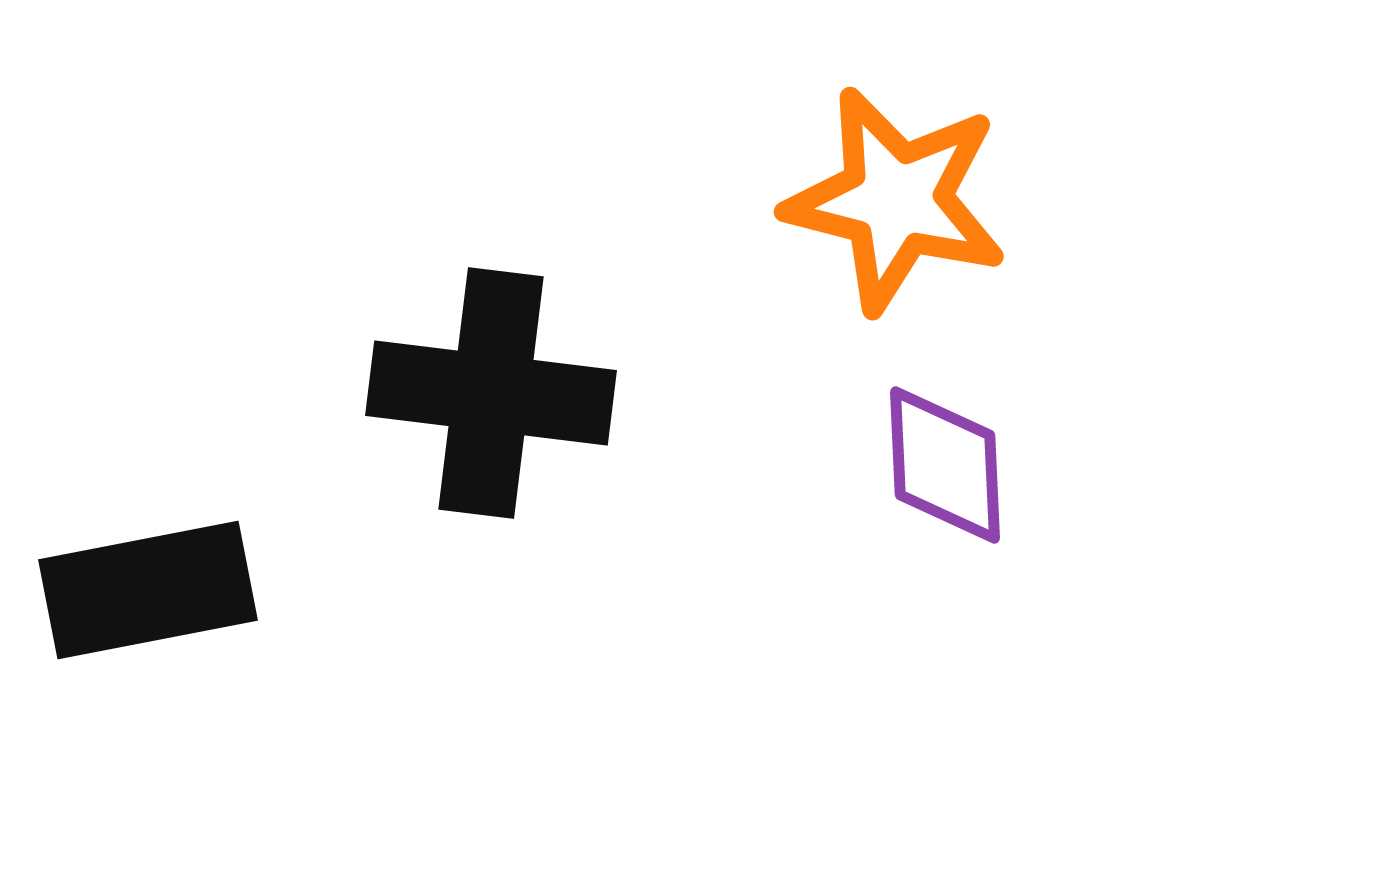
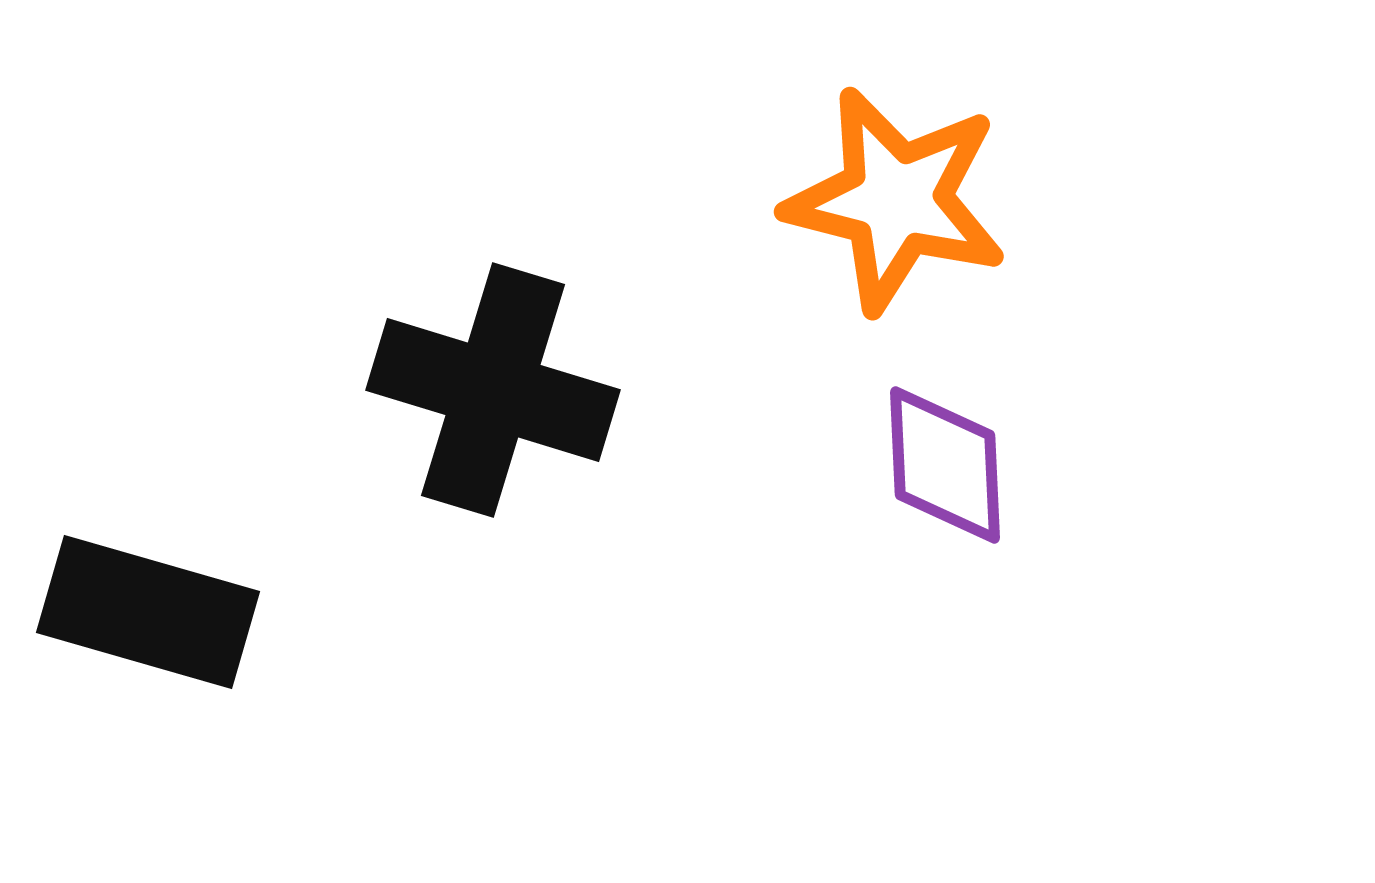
black cross: moved 2 px right, 3 px up; rotated 10 degrees clockwise
black rectangle: moved 22 px down; rotated 27 degrees clockwise
